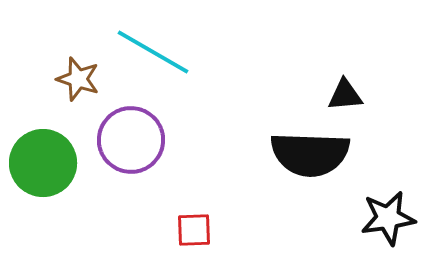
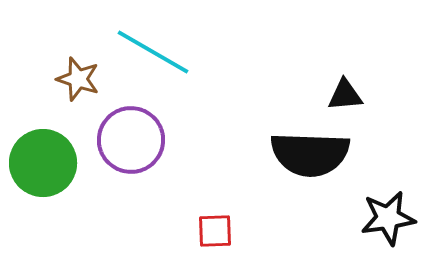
red square: moved 21 px right, 1 px down
